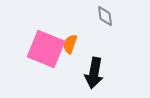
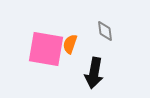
gray diamond: moved 15 px down
pink square: rotated 12 degrees counterclockwise
